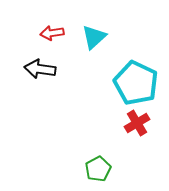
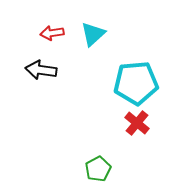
cyan triangle: moved 1 px left, 3 px up
black arrow: moved 1 px right, 1 px down
cyan pentagon: rotated 30 degrees counterclockwise
red cross: rotated 20 degrees counterclockwise
